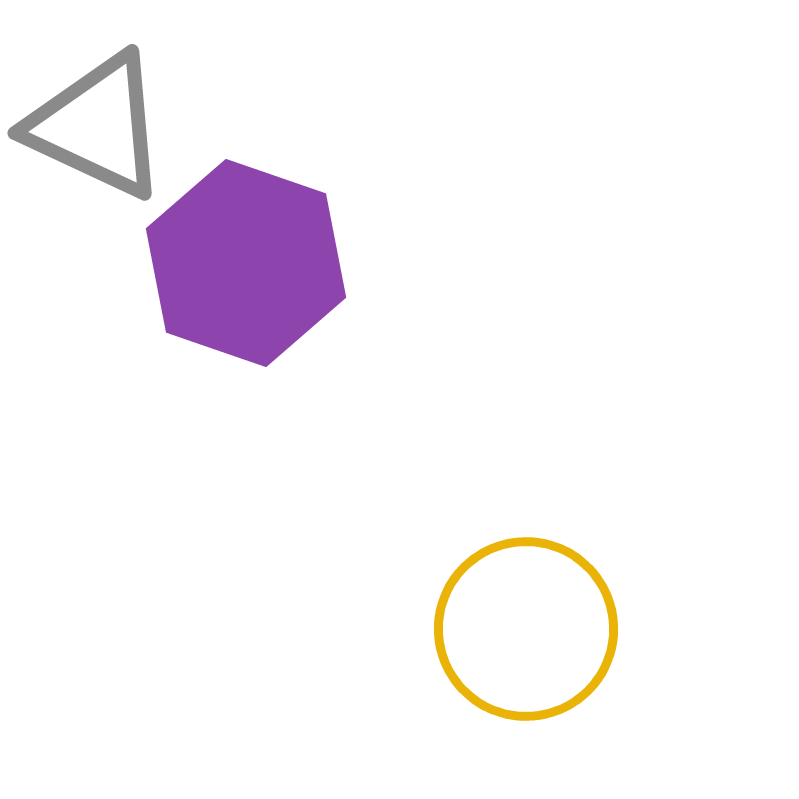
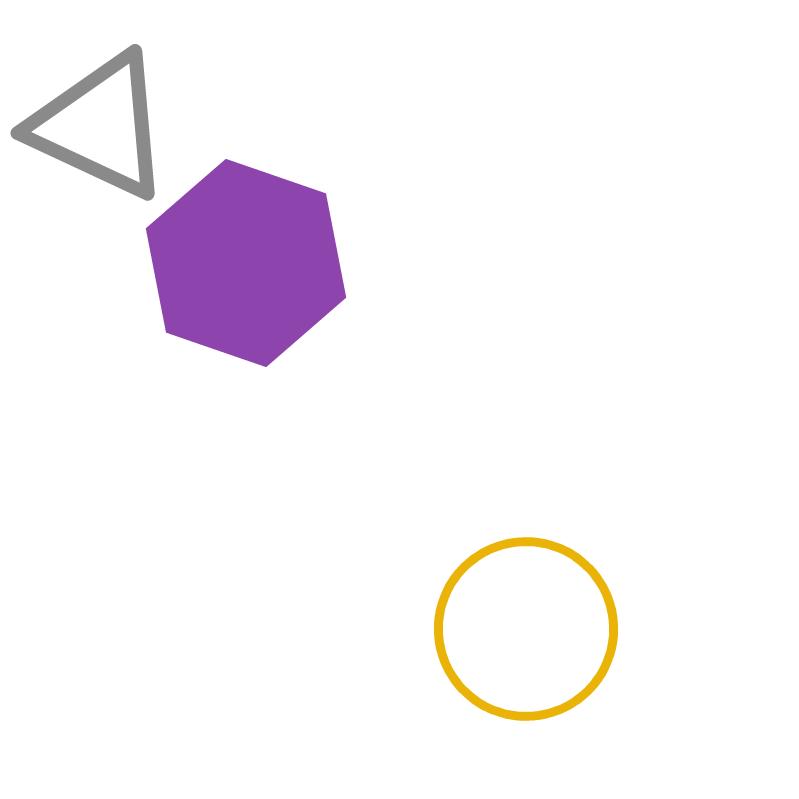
gray triangle: moved 3 px right
